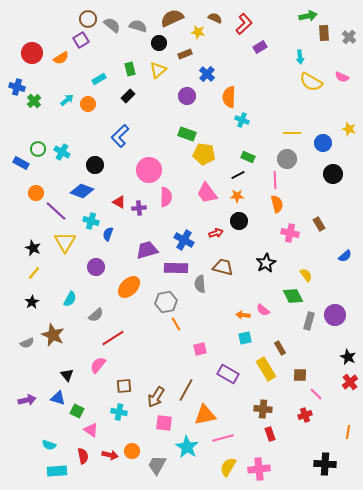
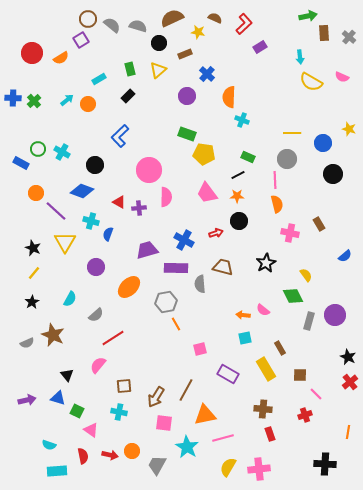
blue cross at (17, 87): moved 4 px left, 11 px down; rotated 14 degrees counterclockwise
